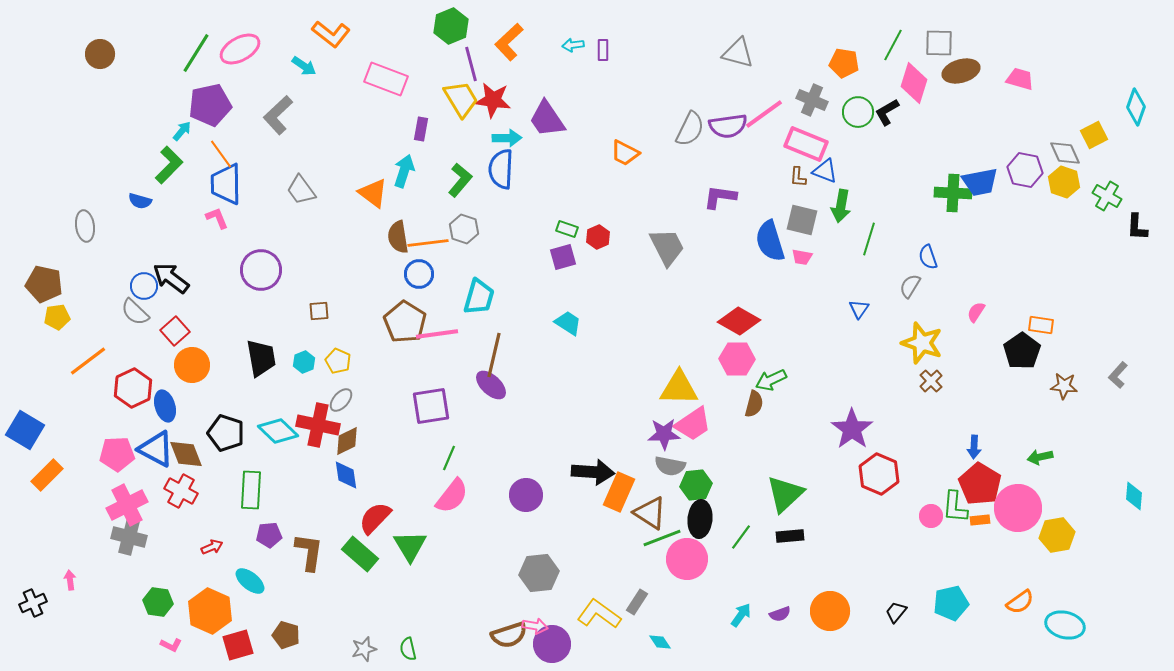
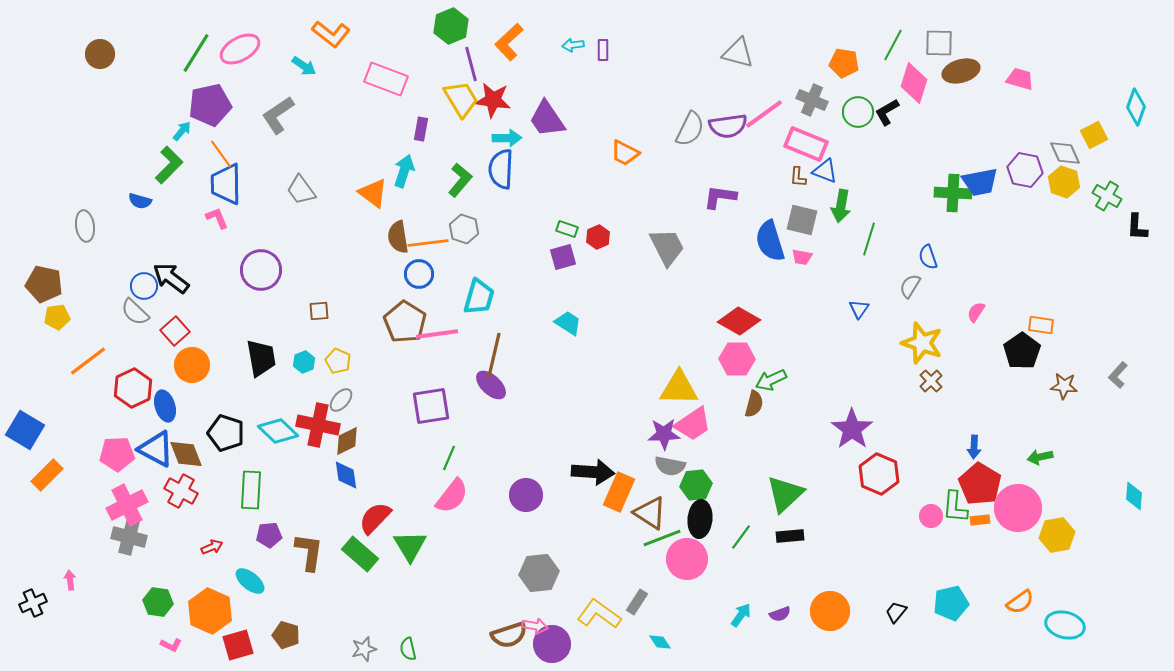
gray L-shape at (278, 115): rotated 9 degrees clockwise
